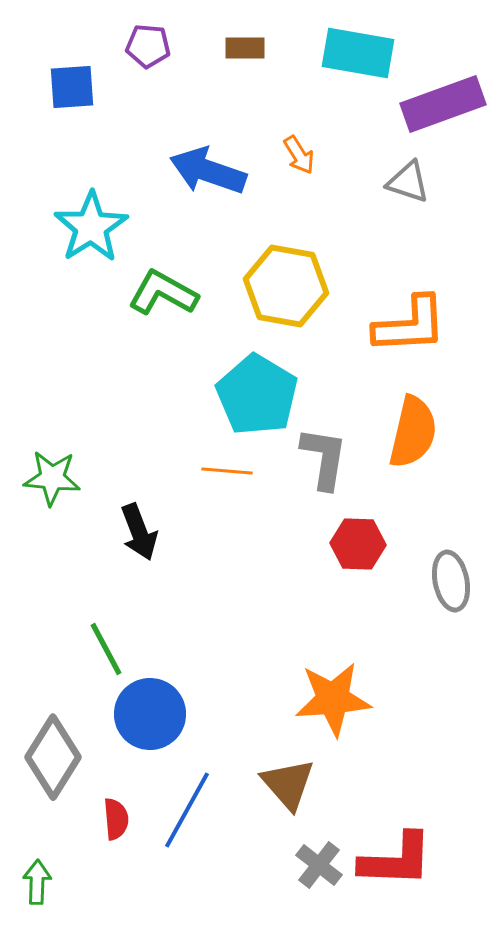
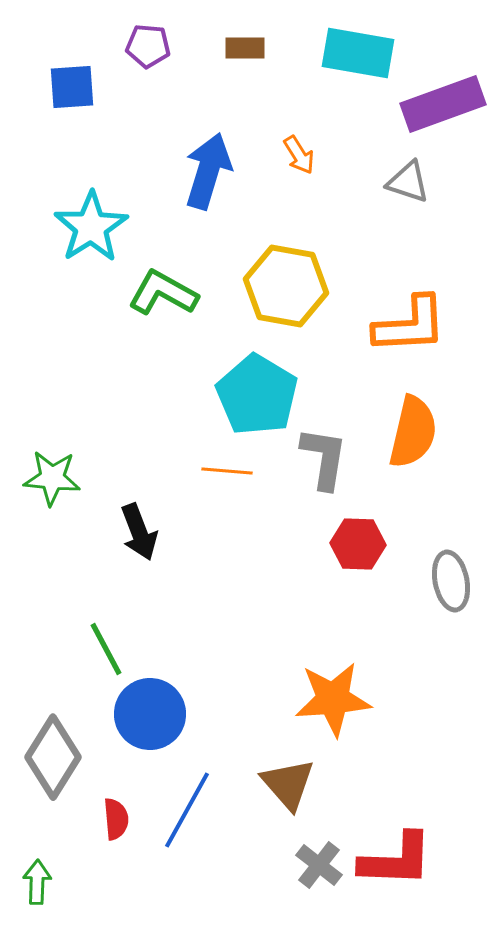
blue arrow: rotated 88 degrees clockwise
